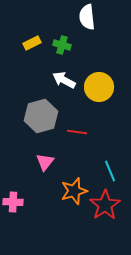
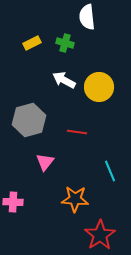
green cross: moved 3 px right, 2 px up
gray hexagon: moved 12 px left, 4 px down
orange star: moved 1 px right, 8 px down; rotated 20 degrees clockwise
red star: moved 5 px left, 30 px down
